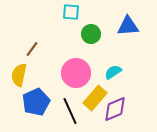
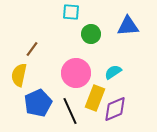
yellow rectangle: rotated 20 degrees counterclockwise
blue pentagon: moved 2 px right, 1 px down
